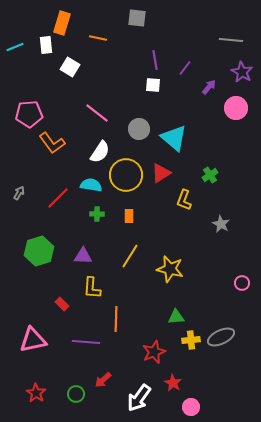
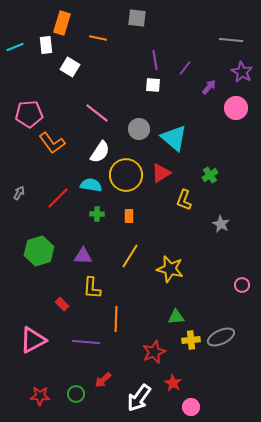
pink circle at (242, 283): moved 2 px down
pink triangle at (33, 340): rotated 16 degrees counterclockwise
red star at (36, 393): moved 4 px right, 3 px down; rotated 30 degrees counterclockwise
